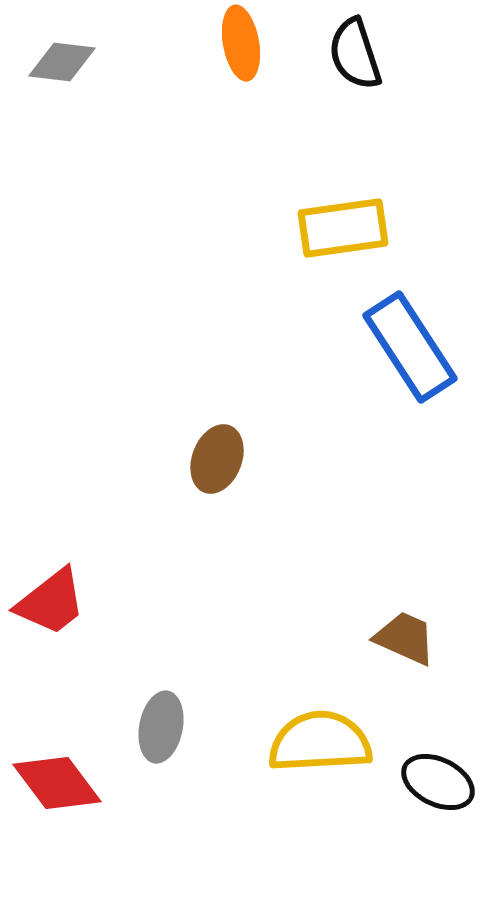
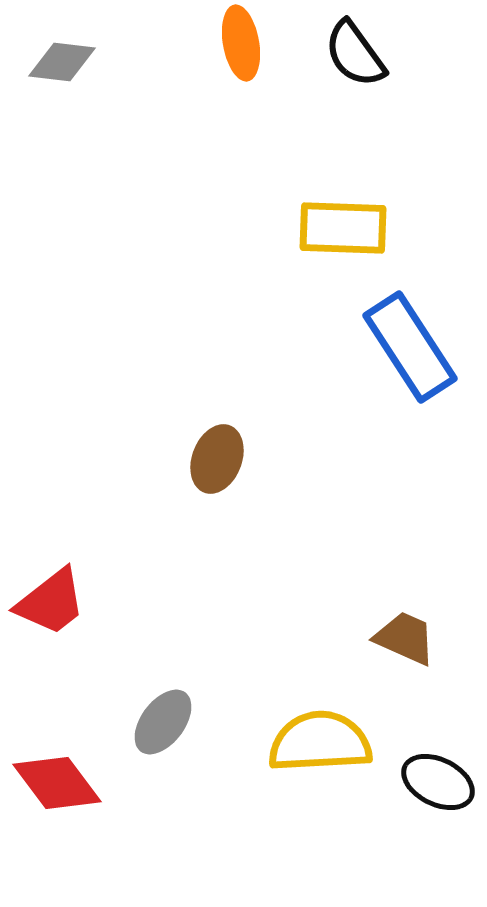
black semicircle: rotated 18 degrees counterclockwise
yellow rectangle: rotated 10 degrees clockwise
gray ellipse: moved 2 px right, 5 px up; rotated 26 degrees clockwise
